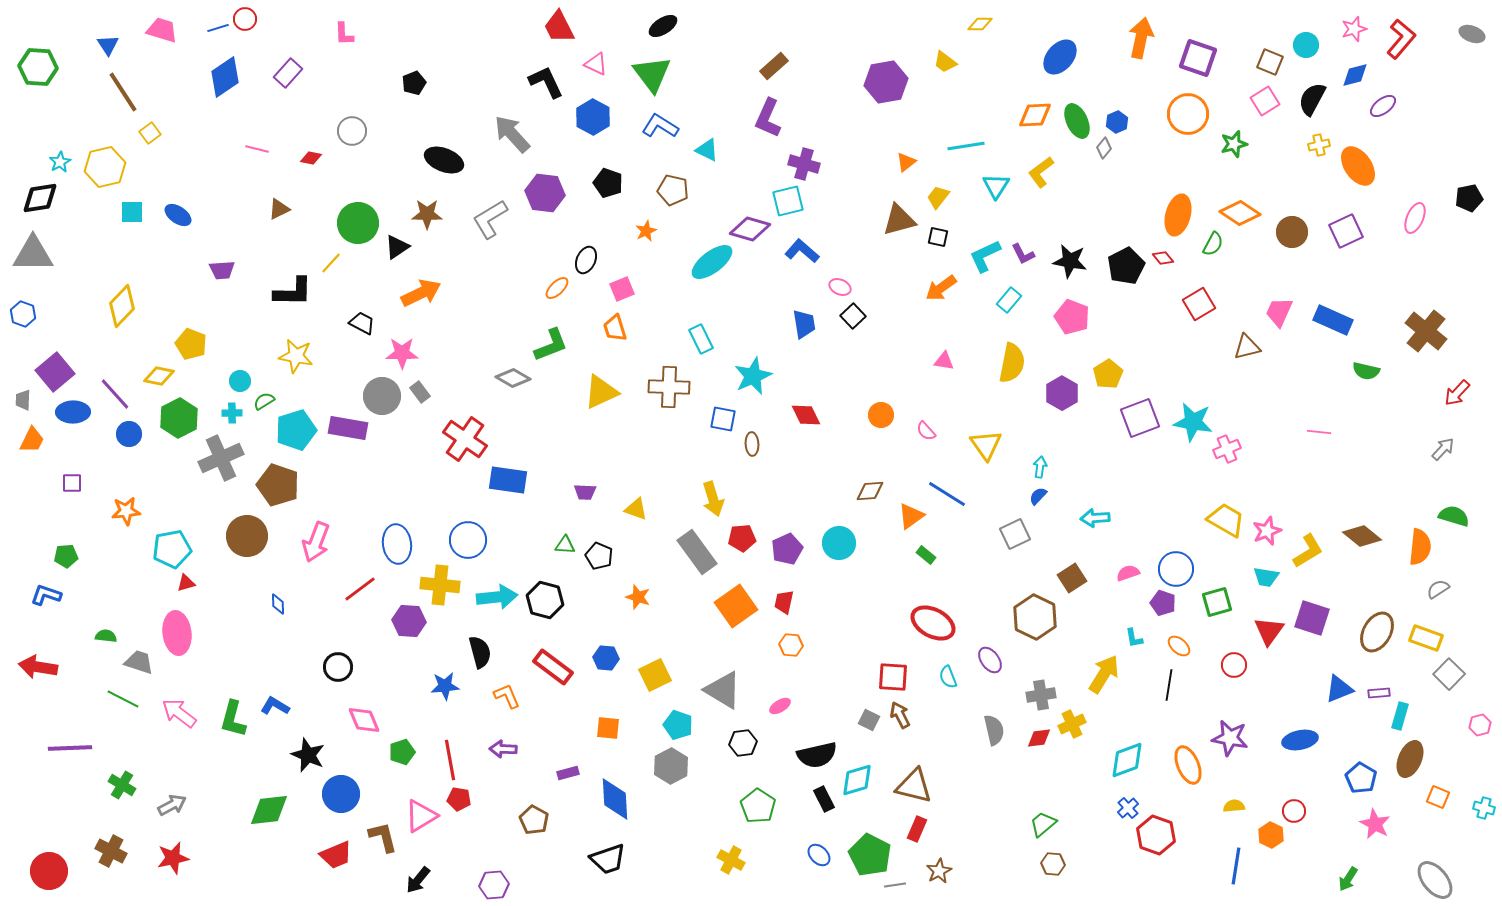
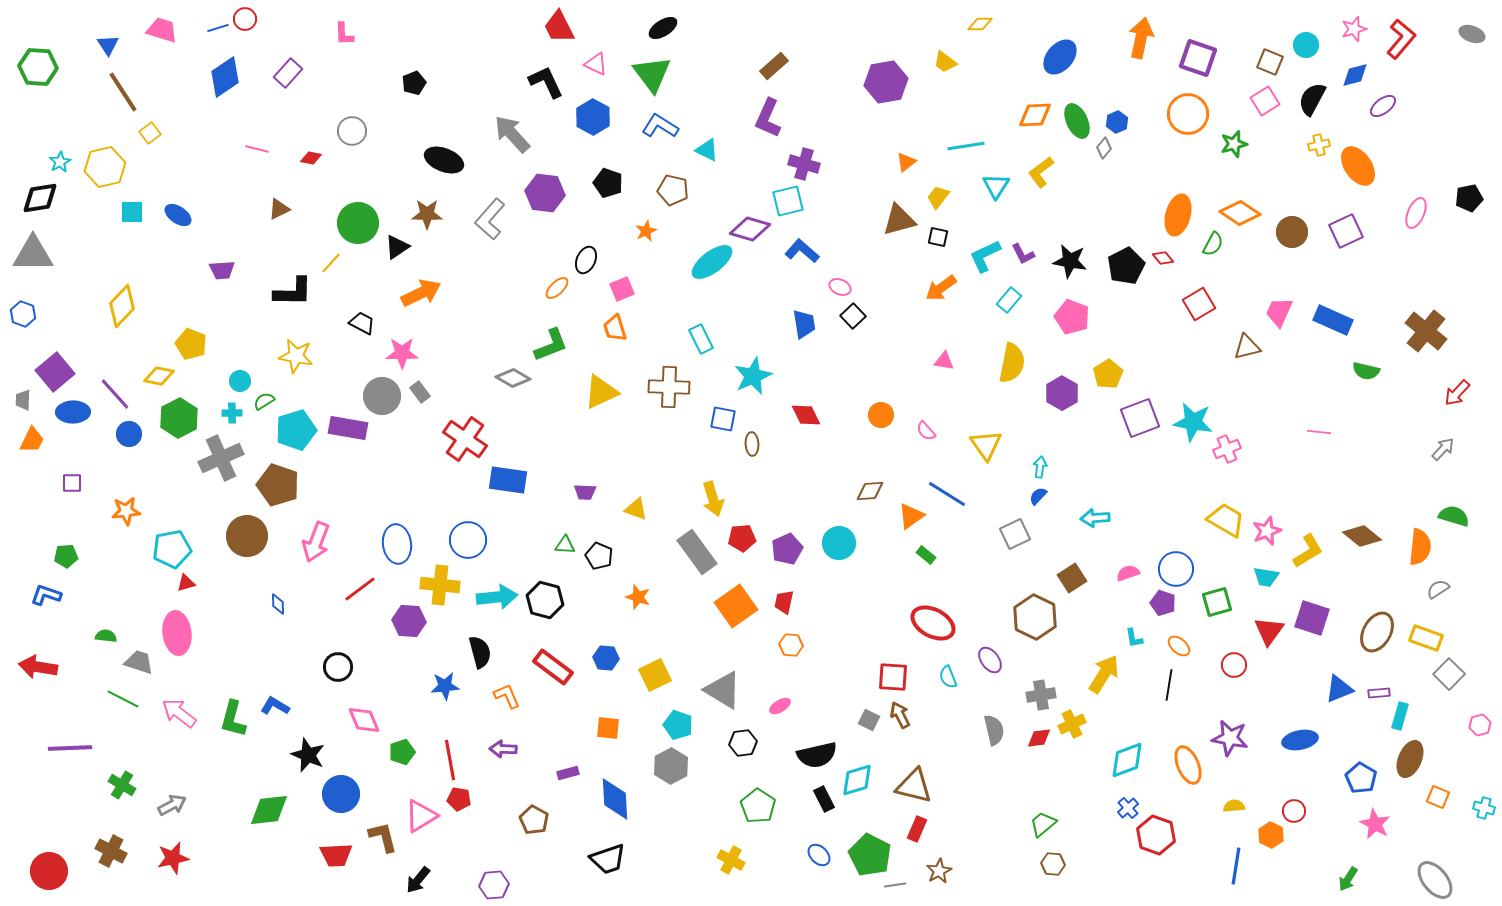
black ellipse at (663, 26): moved 2 px down
pink ellipse at (1415, 218): moved 1 px right, 5 px up
gray L-shape at (490, 219): rotated 18 degrees counterclockwise
red trapezoid at (336, 855): rotated 20 degrees clockwise
